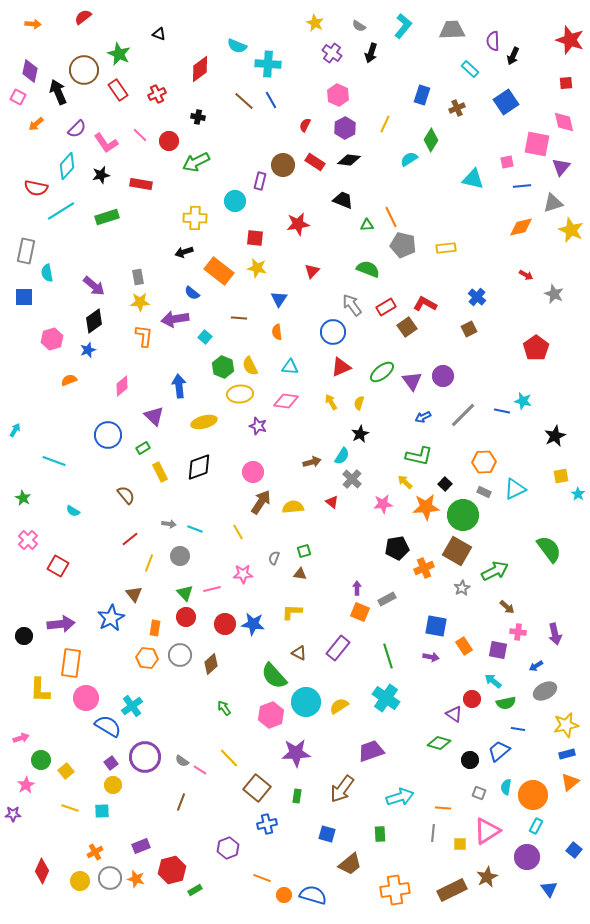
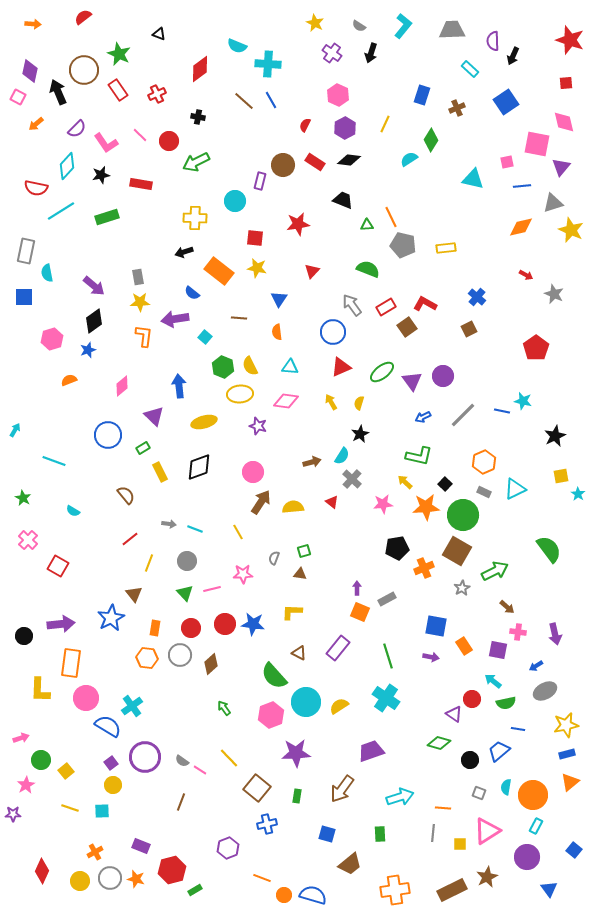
orange hexagon at (484, 462): rotated 20 degrees counterclockwise
gray circle at (180, 556): moved 7 px right, 5 px down
red circle at (186, 617): moved 5 px right, 11 px down
purple rectangle at (141, 846): rotated 42 degrees clockwise
